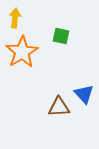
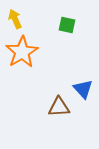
yellow arrow: moved 1 px down; rotated 30 degrees counterclockwise
green square: moved 6 px right, 11 px up
blue triangle: moved 1 px left, 5 px up
